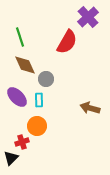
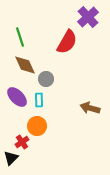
red cross: rotated 16 degrees counterclockwise
